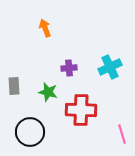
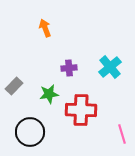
cyan cross: rotated 15 degrees counterclockwise
gray rectangle: rotated 48 degrees clockwise
green star: moved 1 px right, 2 px down; rotated 24 degrees counterclockwise
